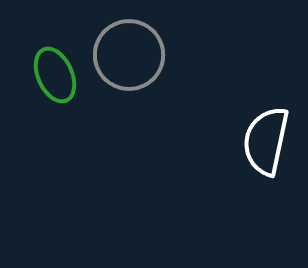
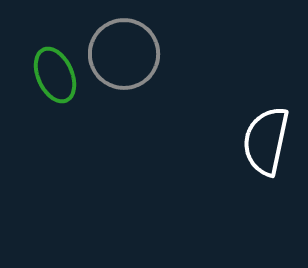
gray circle: moved 5 px left, 1 px up
